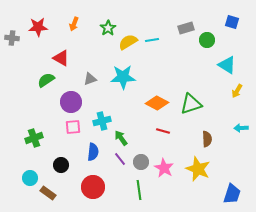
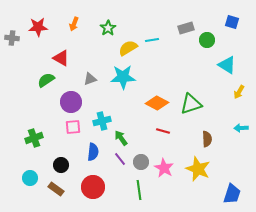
yellow semicircle: moved 6 px down
yellow arrow: moved 2 px right, 1 px down
brown rectangle: moved 8 px right, 4 px up
